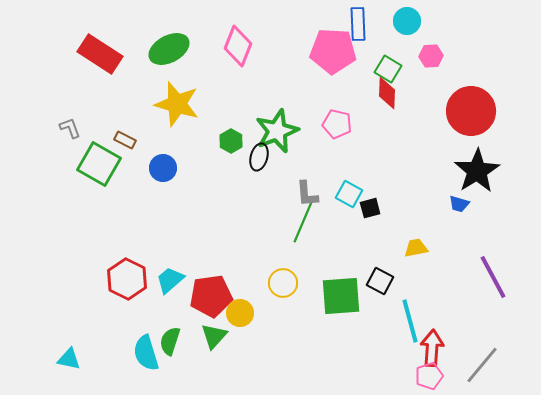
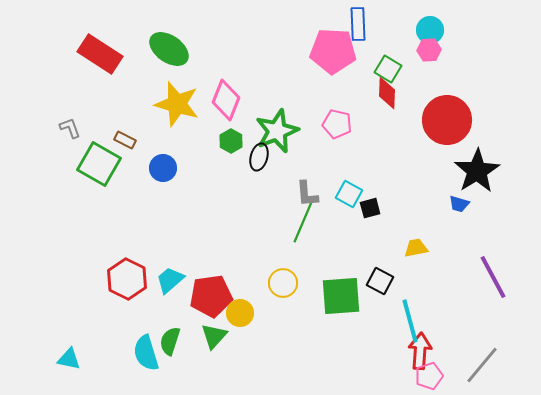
cyan circle at (407, 21): moved 23 px right, 9 px down
pink diamond at (238, 46): moved 12 px left, 54 px down
green ellipse at (169, 49): rotated 63 degrees clockwise
pink hexagon at (431, 56): moved 2 px left, 6 px up
red circle at (471, 111): moved 24 px left, 9 px down
red arrow at (432, 348): moved 12 px left, 3 px down
